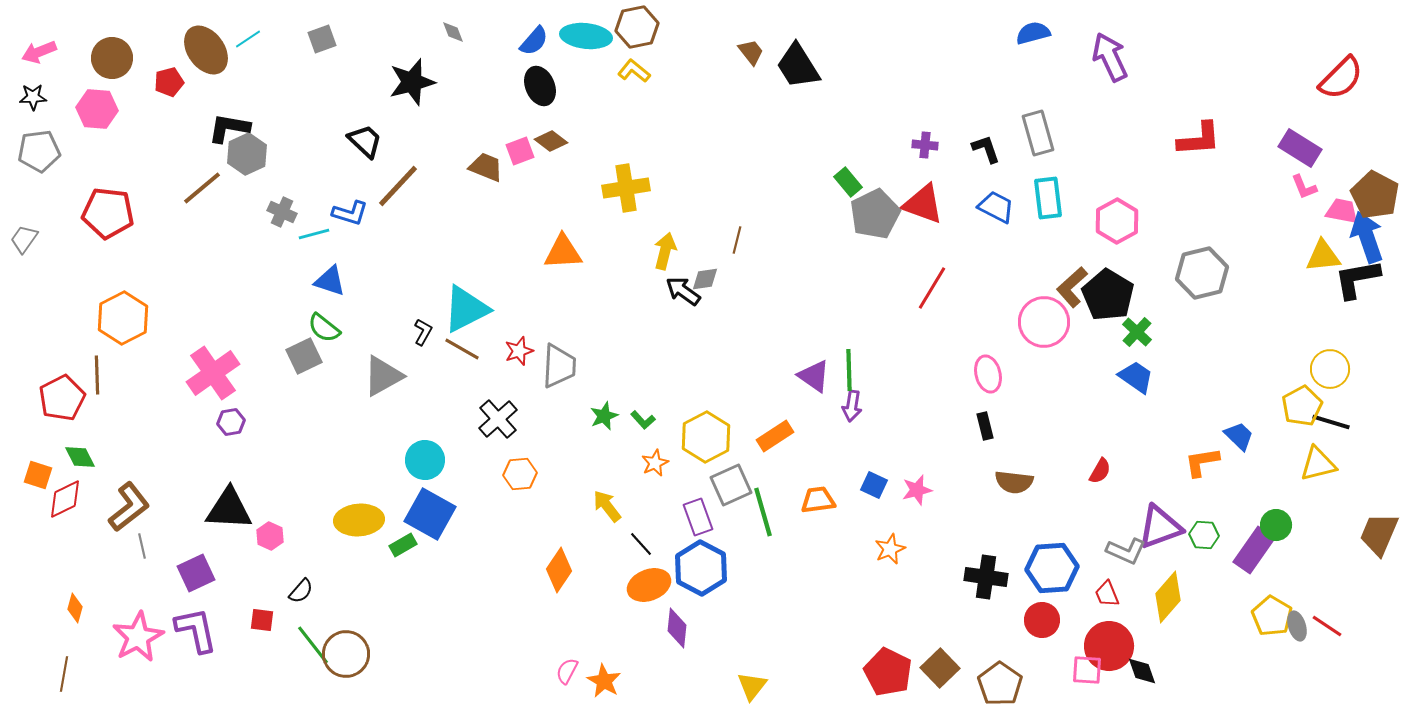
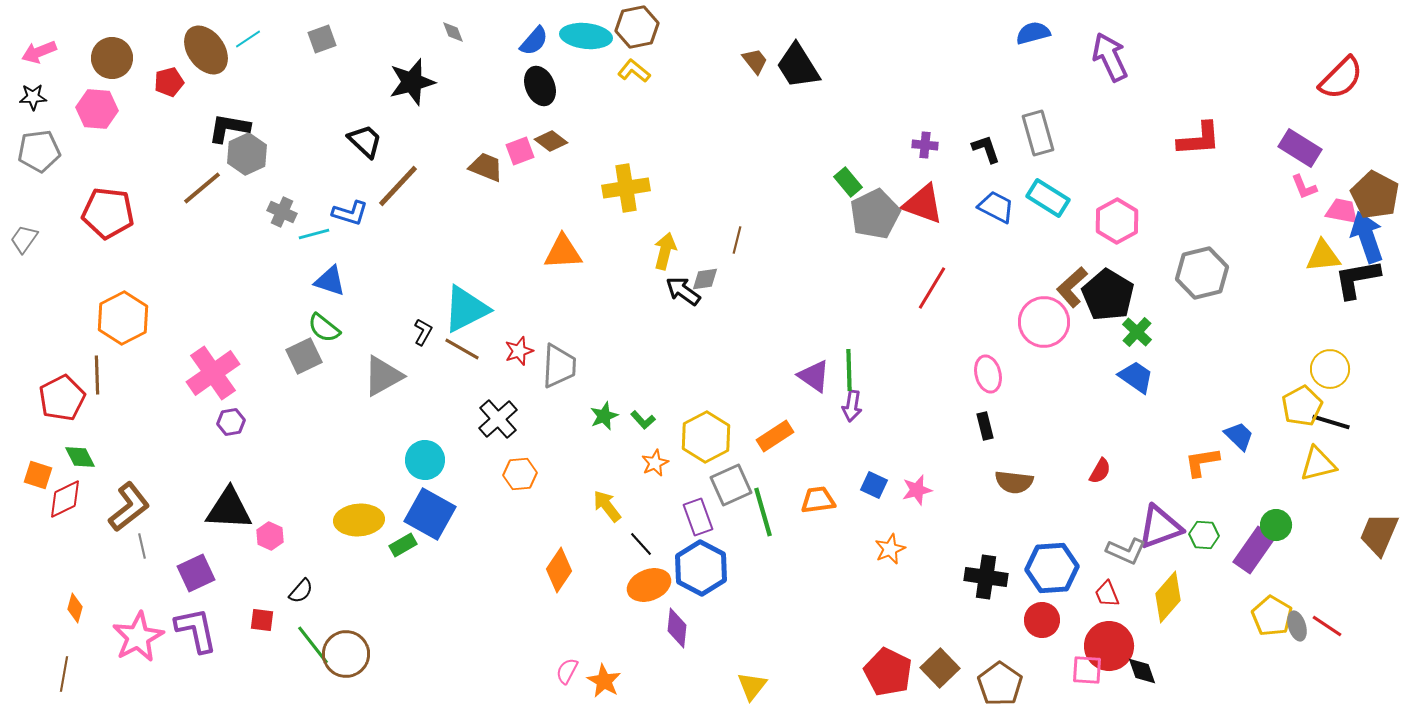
brown trapezoid at (751, 52): moved 4 px right, 9 px down
cyan rectangle at (1048, 198): rotated 51 degrees counterclockwise
